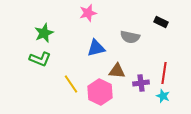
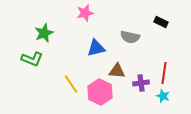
pink star: moved 3 px left
green L-shape: moved 8 px left
